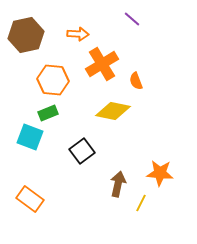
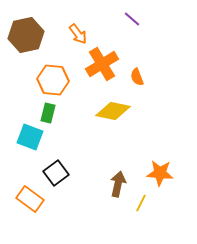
orange arrow: rotated 50 degrees clockwise
orange semicircle: moved 1 px right, 4 px up
green rectangle: rotated 54 degrees counterclockwise
black square: moved 26 px left, 22 px down
